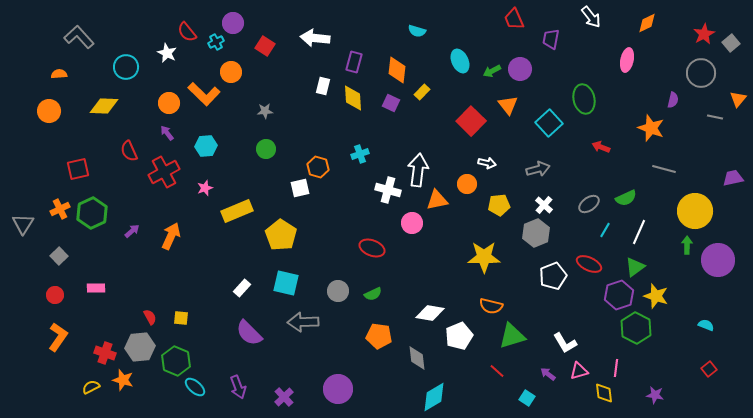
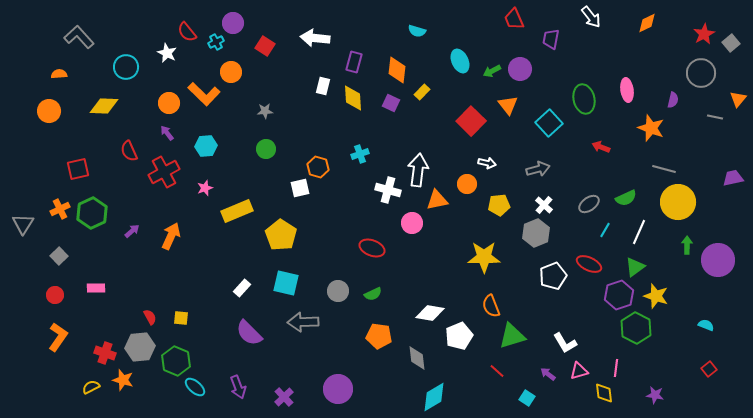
pink ellipse at (627, 60): moved 30 px down; rotated 20 degrees counterclockwise
yellow circle at (695, 211): moved 17 px left, 9 px up
orange semicircle at (491, 306): rotated 55 degrees clockwise
